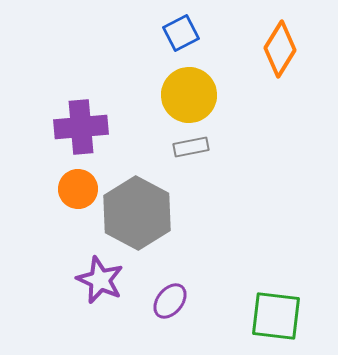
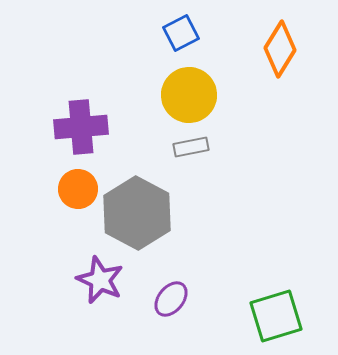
purple ellipse: moved 1 px right, 2 px up
green square: rotated 24 degrees counterclockwise
